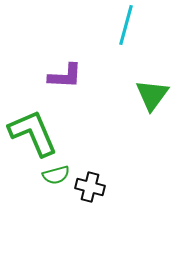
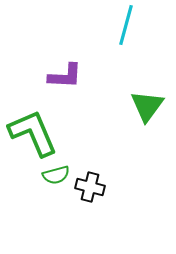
green triangle: moved 5 px left, 11 px down
